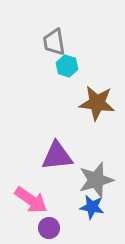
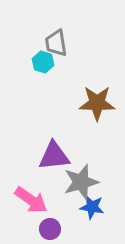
gray trapezoid: moved 2 px right, 1 px down
cyan hexagon: moved 24 px left, 4 px up
brown star: rotated 6 degrees counterclockwise
purple triangle: moved 3 px left
gray star: moved 15 px left, 2 px down
purple circle: moved 1 px right, 1 px down
